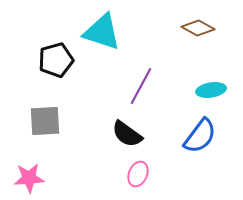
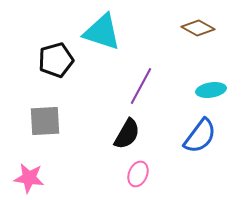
black semicircle: rotated 96 degrees counterclockwise
pink star: rotated 12 degrees clockwise
